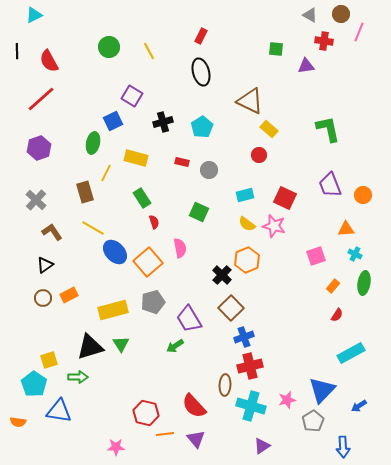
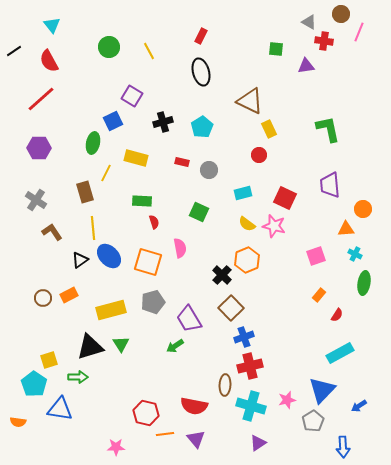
cyan triangle at (34, 15): moved 18 px right, 10 px down; rotated 42 degrees counterclockwise
gray triangle at (310, 15): moved 1 px left, 7 px down
black line at (17, 51): moved 3 px left; rotated 56 degrees clockwise
yellow rectangle at (269, 129): rotated 24 degrees clockwise
purple hexagon at (39, 148): rotated 20 degrees clockwise
purple trapezoid at (330, 185): rotated 16 degrees clockwise
cyan rectangle at (245, 195): moved 2 px left, 2 px up
orange circle at (363, 195): moved 14 px down
green rectangle at (142, 198): moved 3 px down; rotated 54 degrees counterclockwise
gray cross at (36, 200): rotated 10 degrees counterclockwise
yellow line at (93, 228): rotated 55 degrees clockwise
blue ellipse at (115, 252): moved 6 px left, 4 px down
orange square at (148, 262): rotated 32 degrees counterclockwise
black triangle at (45, 265): moved 35 px right, 5 px up
orange rectangle at (333, 286): moved 14 px left, 9 px down
yellow rectangle at (113, 310): moved 2 px left
cyan rectangle at (351, 353): moved 11 px left
red semicircle at (194, 406): rotated 36 degrees counterclockwise
blue triangle at (59, 411): moved 1 px right, 2 px up
purple triangle at (262, 446): moved 4 px left, 3 px up
